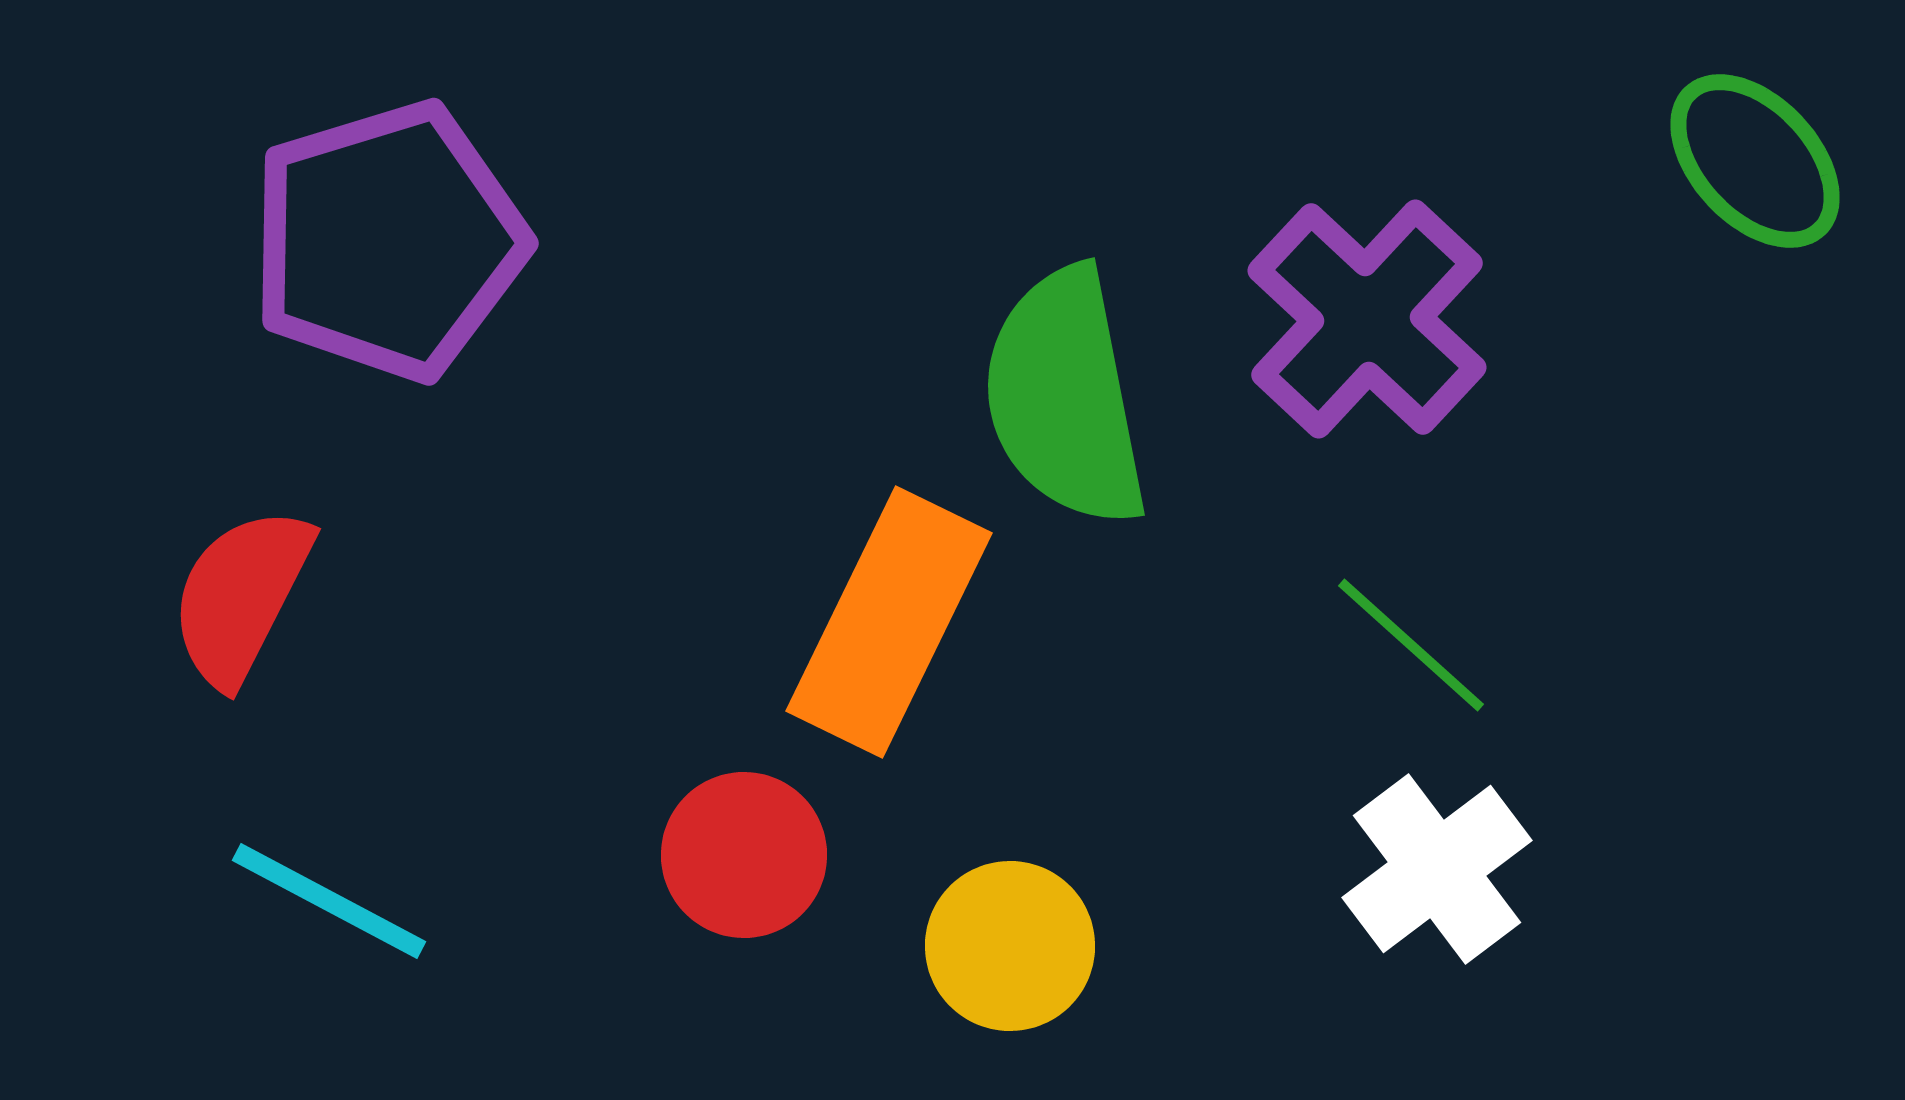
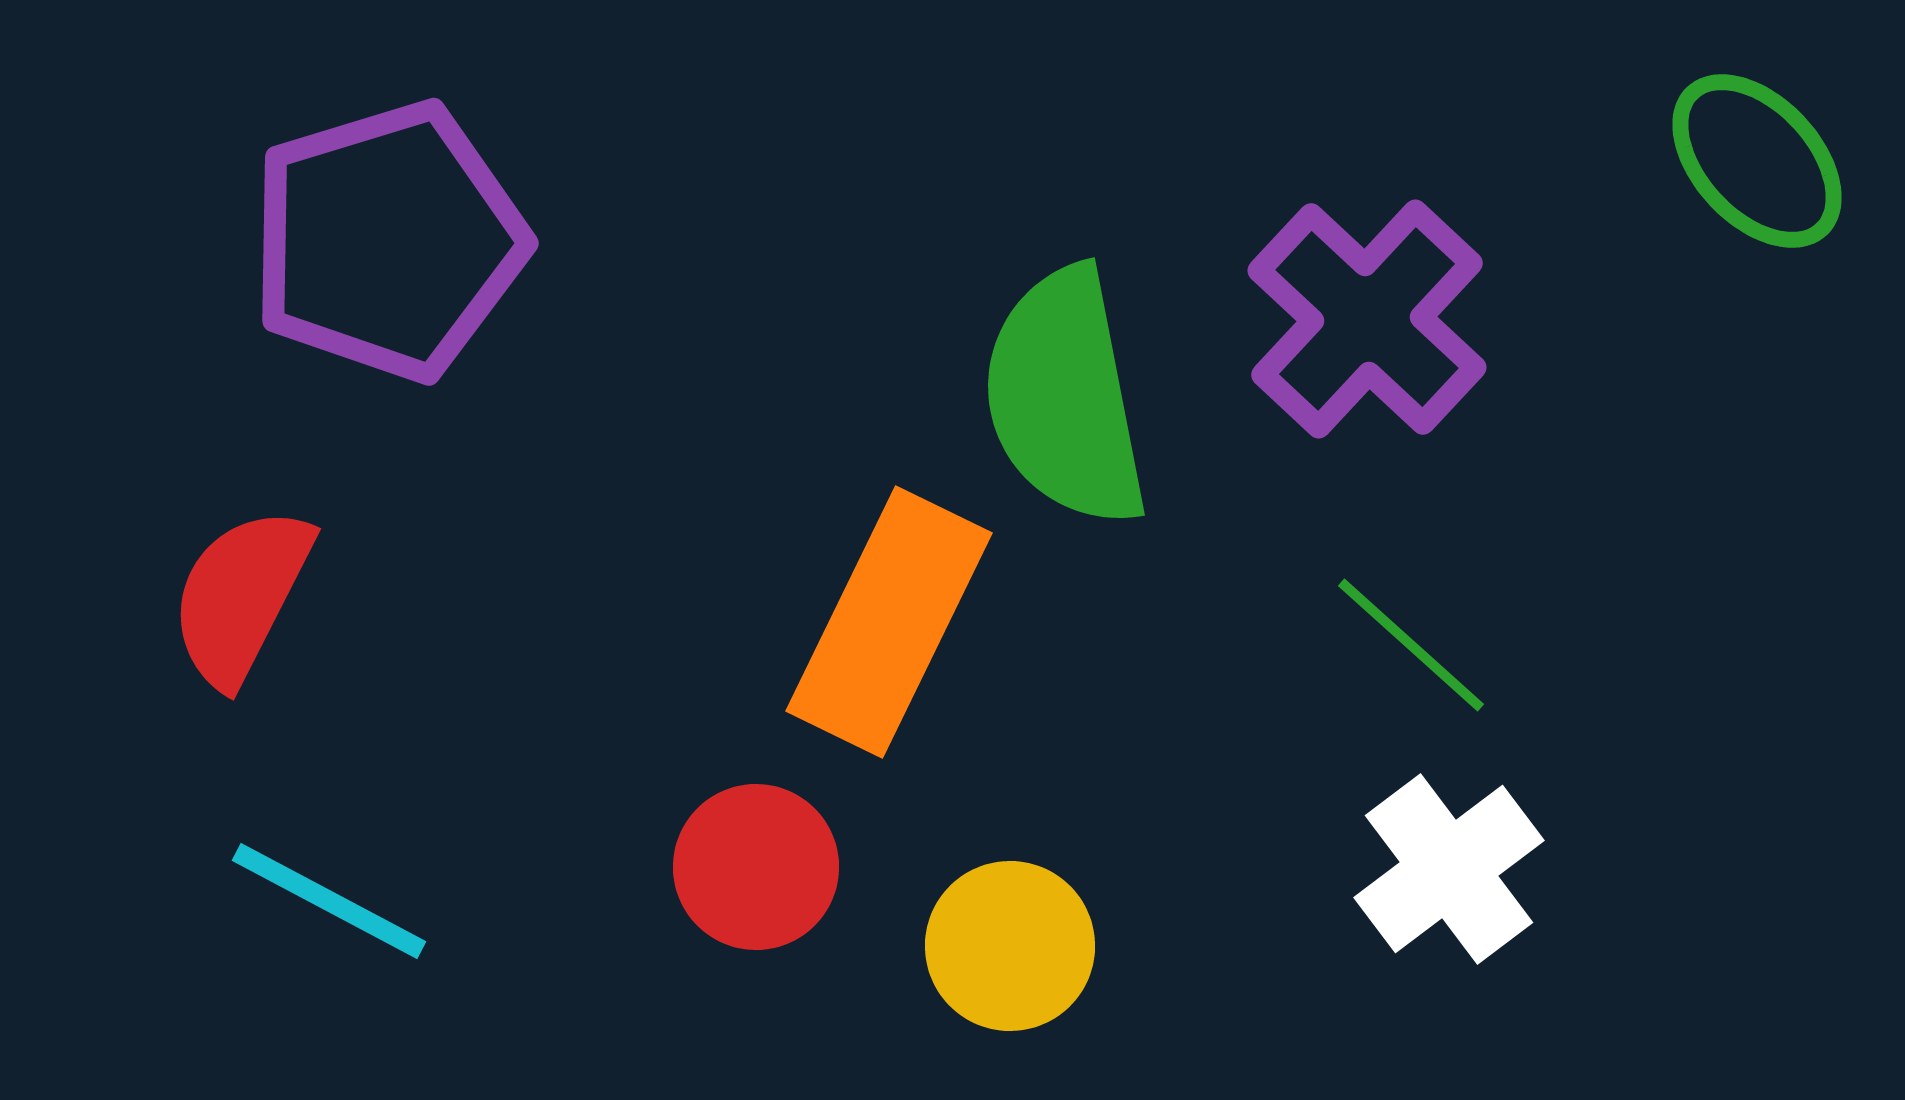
green ellipse: moved 2 px right
red circle: moved 12 px right, 12 px down
white cross: moved 12 px right
